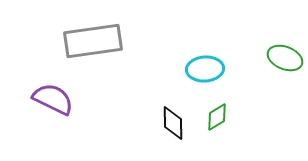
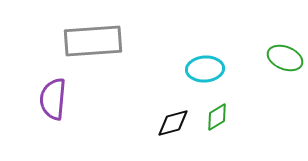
gray rectangle: rotated 4 degrees clockwise
purple semicircle: rotated 111 degrees counterclockwise
black diamond: rotated 76 degrees clockwise
